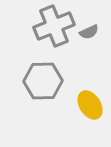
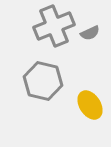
gray semicircle: moved 1 px right, 1 px down
gray hexagon: rotated 15 degrees clockwise
